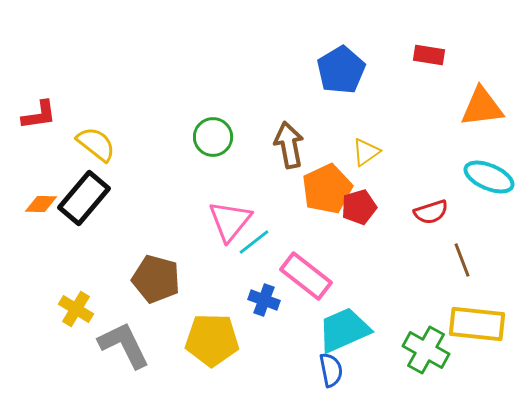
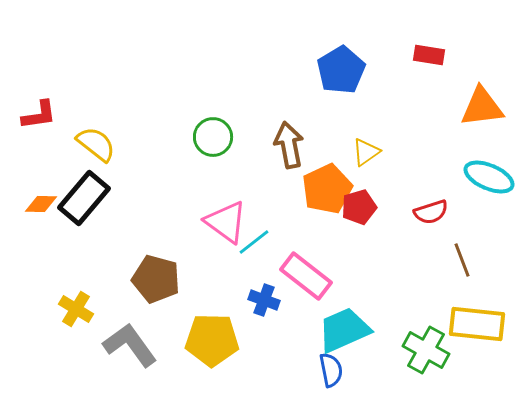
pink triangle: moved 4 px left, 1 px down; rotated 33 degrees counterclockwise
gray L-shape: moved 6 px right; rotated 10 degrees counterclockwise
